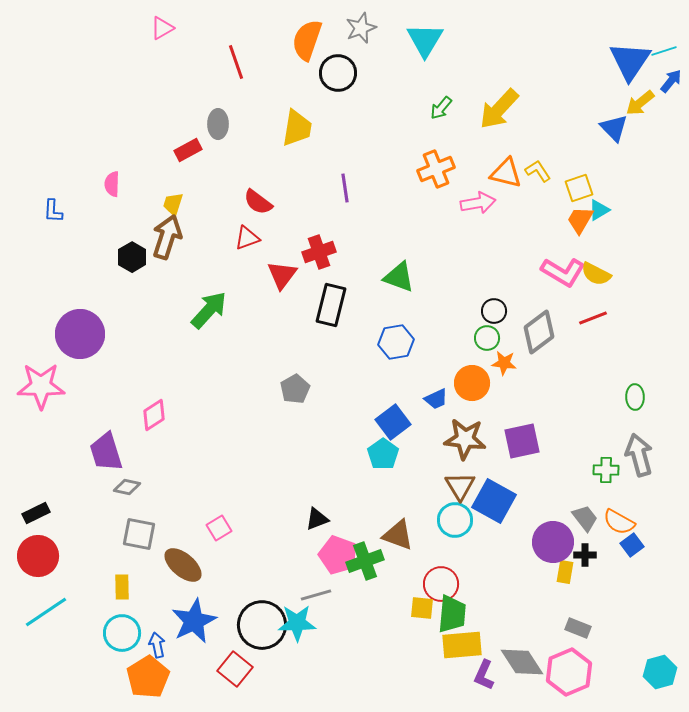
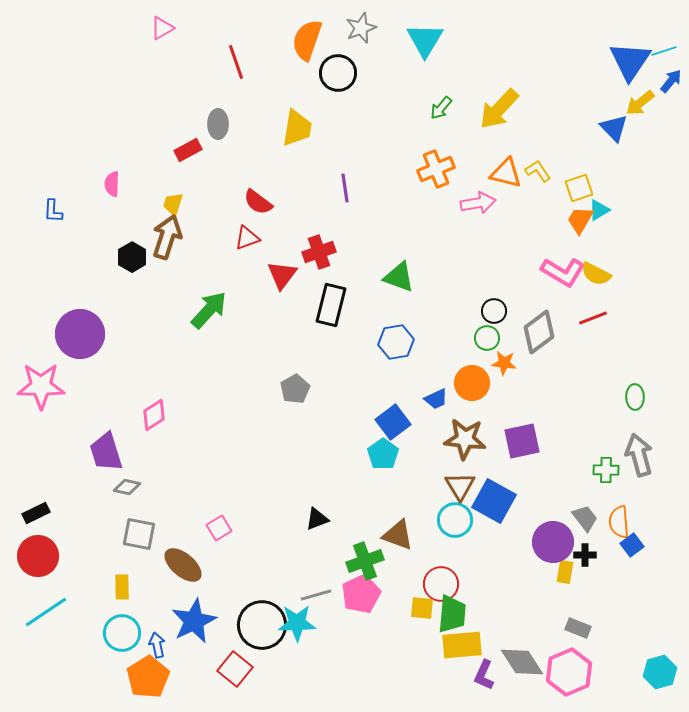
orange semicircle at (619, 522): rotated 56 degrees clockwise
pink pentagon at (338, 555): moved 23 px right, 39 px down; rotated 27 degrees clockwise
